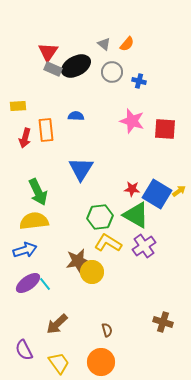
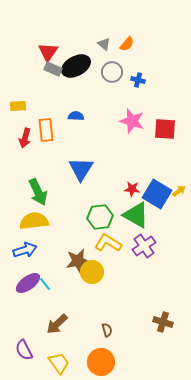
blue cross: moved 1 px left, 1 px up
